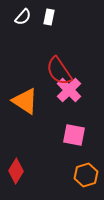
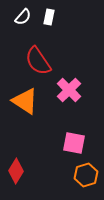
red semicircle: moved 21 px left, 10 px up
pink square: moved 8 px down
